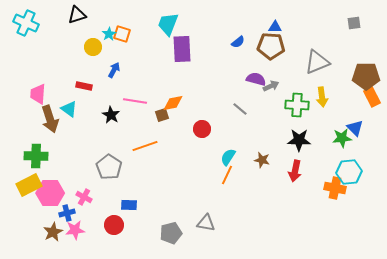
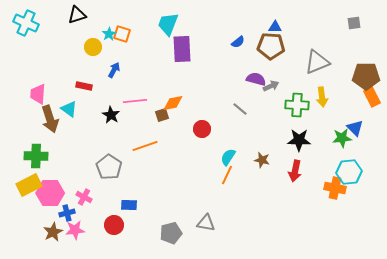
pink line at (135, 101): rotated 15 degrees counterclockwise
